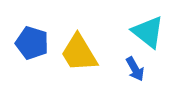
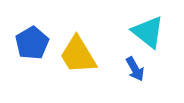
blue pentagon: rotated 24 degrees clockwise
yellow trapezoid: moved 1 px left, 2 px down
